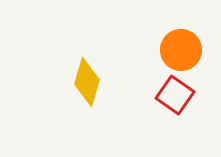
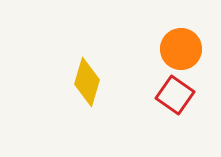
orange circle: moved 1 px up
